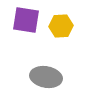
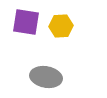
purple square: moved 2 px down
